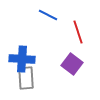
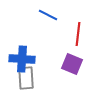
red line: moved 2 px down; rotated 25 degrees clockwise
purple square: rotated 15 degrees counterclockwise
